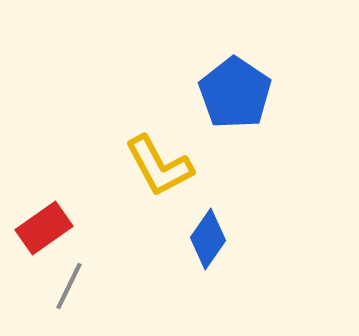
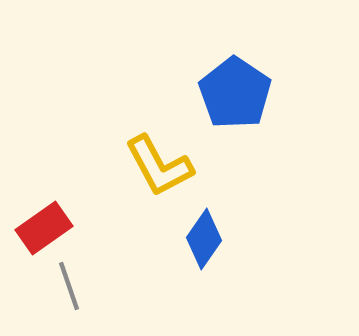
blue diamond: moved 4 px left
gray line: rotated 45 degrees counterclockwise
